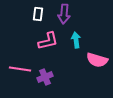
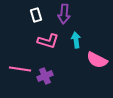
white rectangle: moved 2 px left, 1 px down; rotated 24 degrees counterclockwise
pink L-shape: rotated 30 degrees clockwise
pink semicircle: rotated 10 degrees clockwise
purple cross: moved 1 px up
